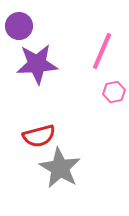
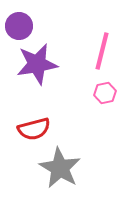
pink line: rotated 9 degrees counterclockwise
purple star: rotated 6 degrees counterclockwise
pink hexagon: moved 9 px left, 1 px down
red semicircle: moved 5 px left, 7 px up
